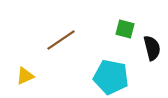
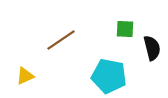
green square: rotated 12 degrees counterclockwise
cyan pentagon: moved 2 px left, 1 px up
